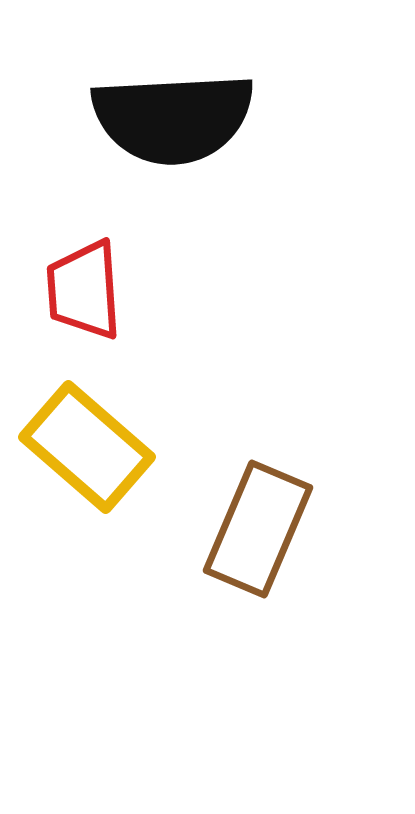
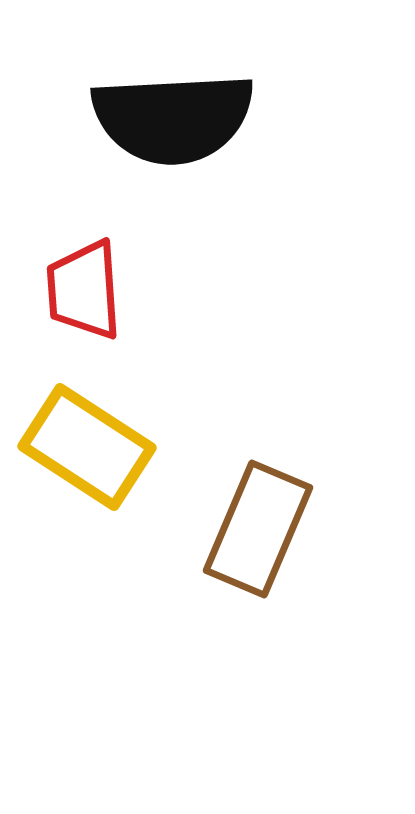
yellow rectangle: rotated 8 degrees counterclockwise
